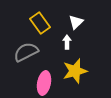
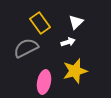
white arrow: moved 1 px right; rotated 72 degrees clockwise
gray semicircle: moved 4 px up
pink ellipse: moved 1 px up
